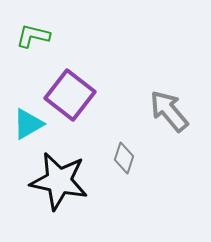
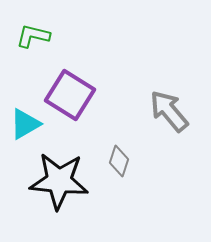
purple square: rotated 6 degrees counterclockwise
cyan triangle: moved 3 px left
gray diamond: moved 5 px left, 3 px down
black star: rotated 6 degrees counterclockwise
